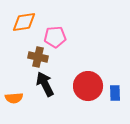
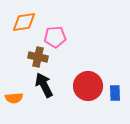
black arrow: moved 1 px left, 1 px down
